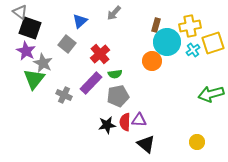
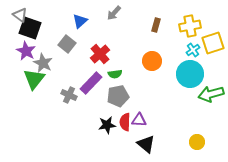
gray triangle: moved 3 px down
cyan circle: moved 23 px right, 32 px down
gray cross: moved 5 px right
